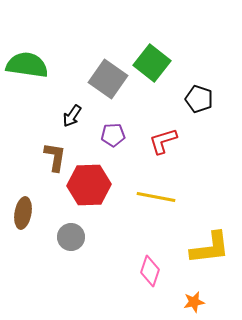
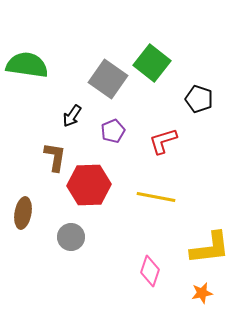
purple pentagon: moved 4 px up; rotated 20 degrees counterclockwise
orange star: moved 8 px right, 9 px up
